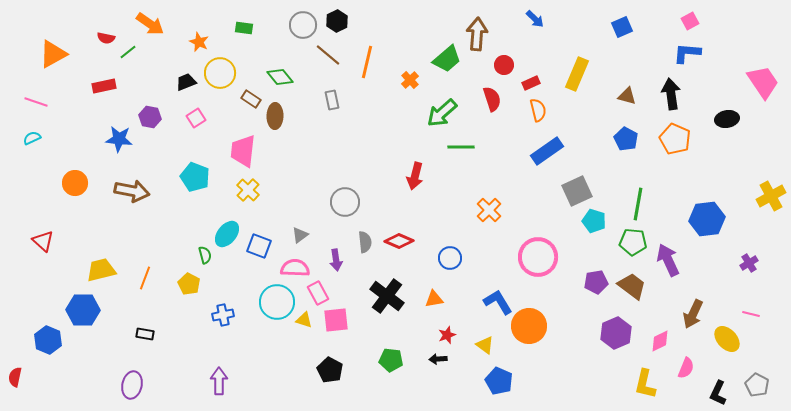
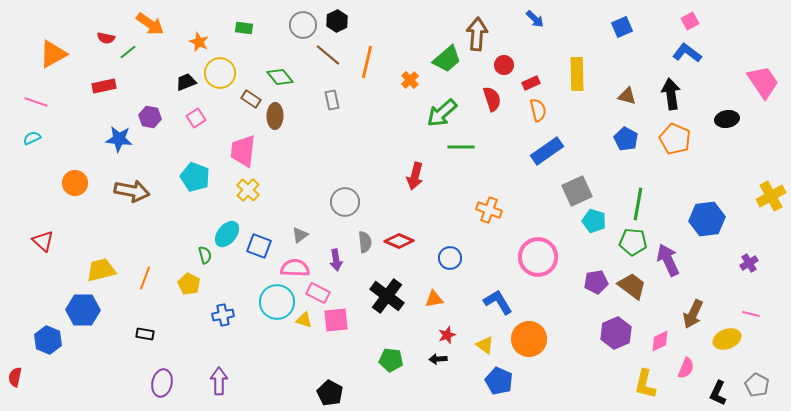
blue L-shape at (687, 53): rotated 32 degrees clockwise
yellow rectangle at (577, 74): rotated 24 degrees counterclockwise
orange cross at (489, 210): rotated 25 degrees counterclockwise
pink rectangle at (318, 293): rotated 35 degrees counterclockwise
orange circle at (529, 326): moved 13 px down
yellow ellipse at (727, 339): rotated 68 degrees counterclockwise
black pentagon at (330, 370): moved 23 px down
purple ellipse at (132, 385): moved 30 px right, 2 px up
